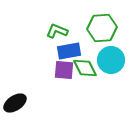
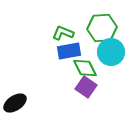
green L-shape: moved 6 px right, 2 px down
cyan circle: moved 8 px up
purple square: moved 22 px right, 17 px down; rotated 30 degrees clockwise
